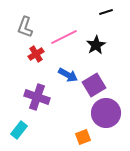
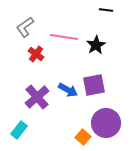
black line: moved 2 px up; rotated 24 degrees clockwise
gray L-shape: rotated 35 degrees clockwise
pink line: rotated 36 degrees clockwise
red cross: rotated 21 degrees counterclockwise
blue arrow: moved 15 px down
purple square: rotated 20 degrees clockwise
purple cross: rotated 30 degrees clockwise
purple circle: moved 10 px down
orange square: rotated 28 degrees counterclockwise
